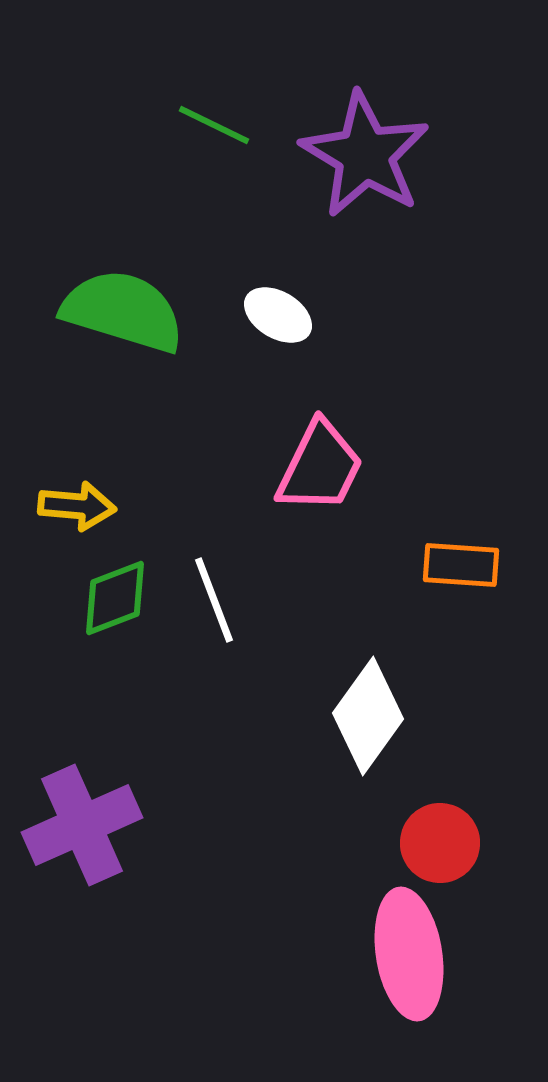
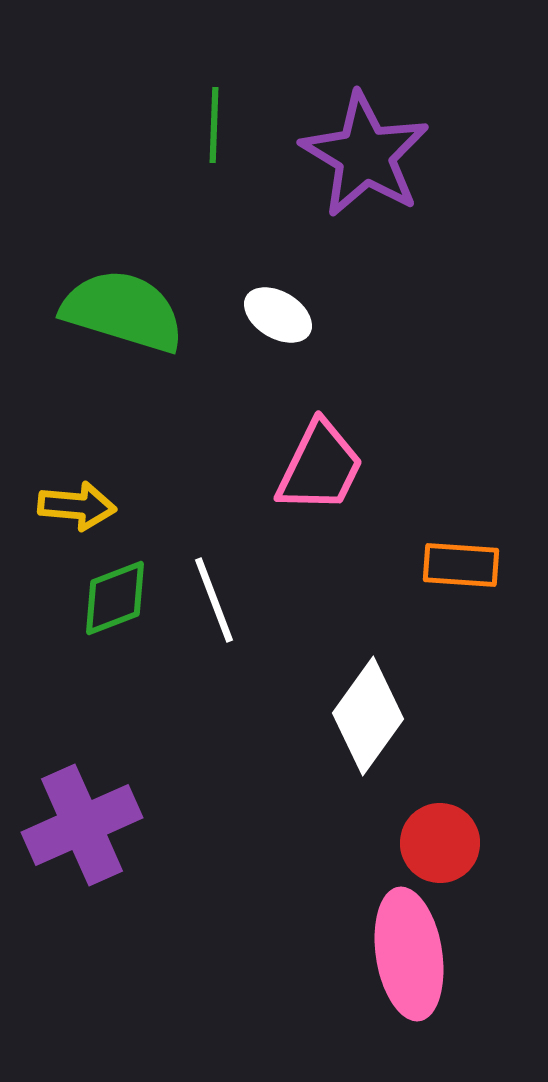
green line: rotated 66 degrees clockwise
